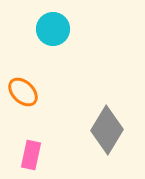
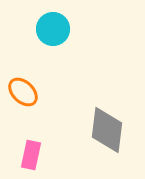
gray diamond: rotated 24 degrees counterclockwise
